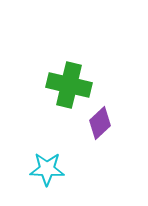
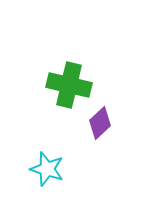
cyan star: rotated 16 degrees clockwise
